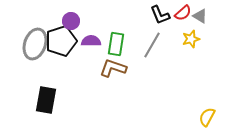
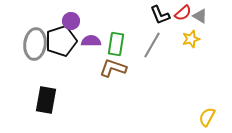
gray ellipse: rotated 12 degrees counterclockwise
